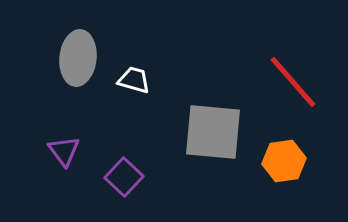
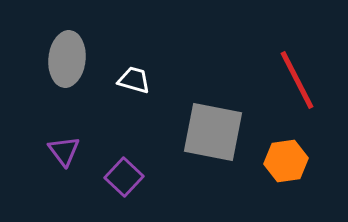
gray ellipse: moved 11 px left, 1 px down
red line: moved 4 px right, 2 px up; rotated 14 degrees clockwise
gray square: rotated 6 degrees clockwise
orange hexagon: moved 2 px right
